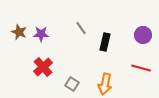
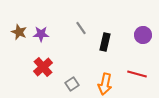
red line: moved 4 px left, 6 px down
gray square: rotated 24 degrees clockwise
